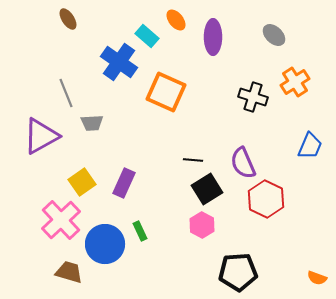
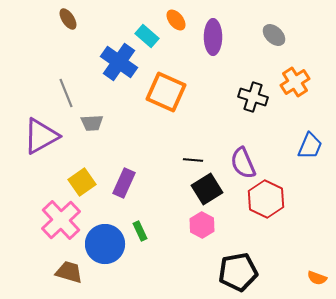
black pentagon: rotated 6 degrees counterclockwise
